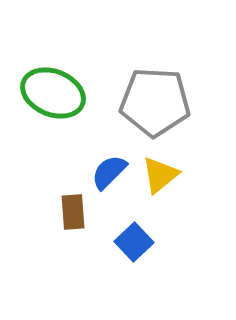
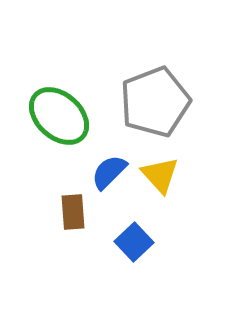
green ellipse: moved 6 px right, 23 px down; rotated 20 degrees clockwise
gray pentagon: rotated 24 degrees counterclockwise
yellow triangle: rotated 33 degrees counterclockwise
